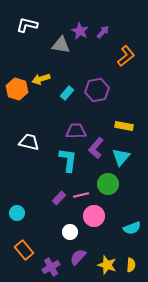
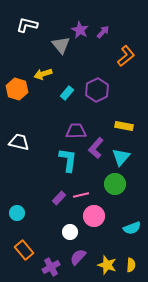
purple star: moved 1 px up
gray triangle: rotated 42 degrees clockwise
yellow arrow: moved 2 px right, 5 px up
purple hexagon: rotated 15 degrees counterclockwise
white trapezoid: moved 10 px left
green circle: moved 7 px right
